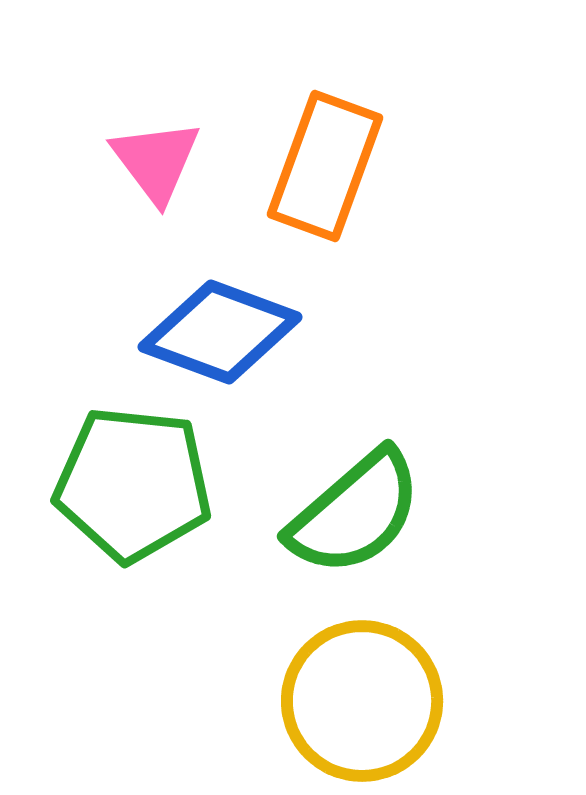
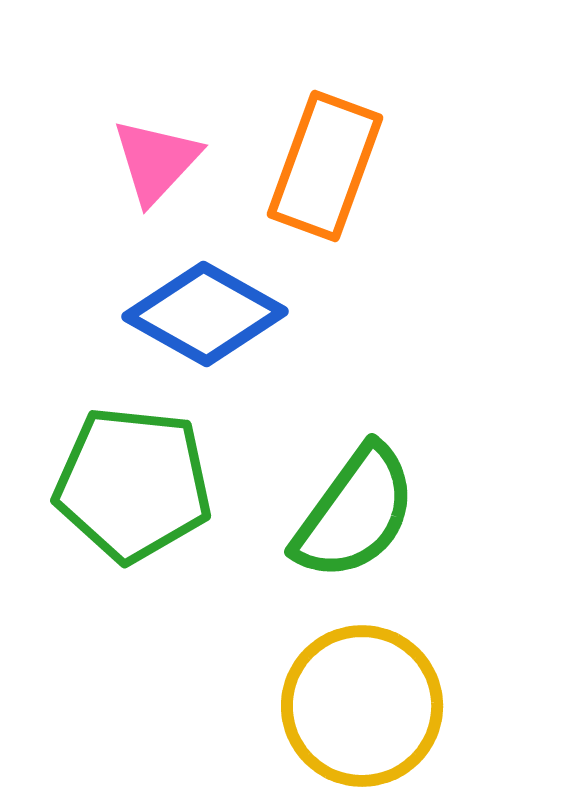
pink triangle: rotated 20 degrees clockwise
blue diamond: moved 15 px left, 18 px up; rotated 9 degrees clockwise
green semicircle: rotated 13 degrees counterclockwise
yellow circle: moved 5 px down
